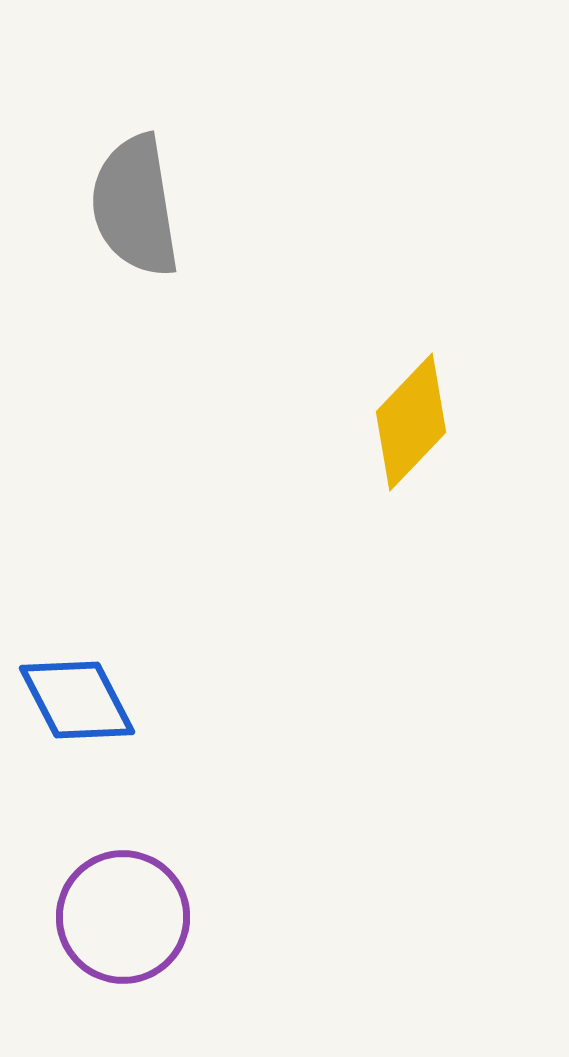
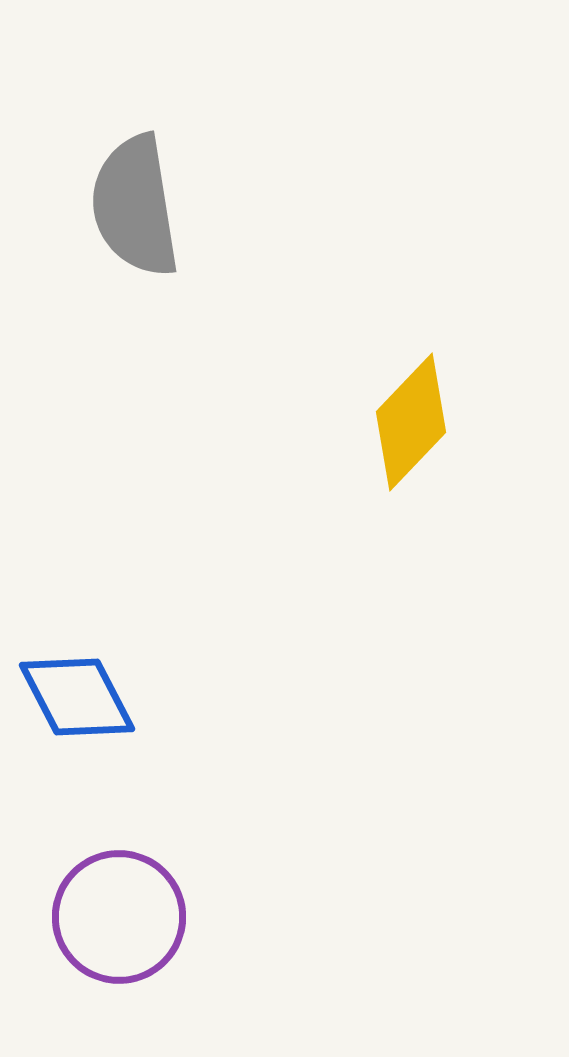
blue diamond: moved 3 px up
purple circle: moved 4 px left
